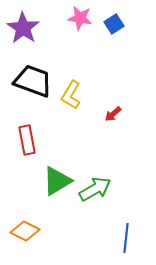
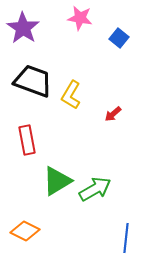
blue square: moved 5 px right, 14 px down; rotated 18 degrees counterclockwise
